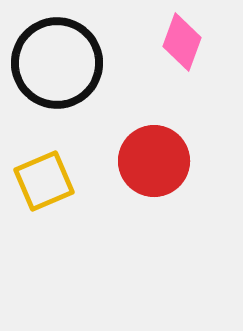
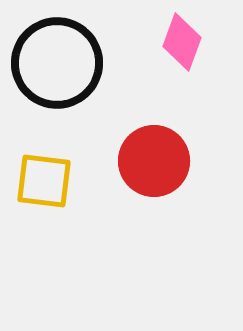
yellow square: rotated 30 degrees clockwise
